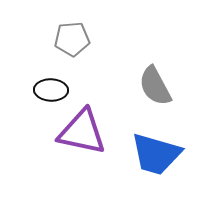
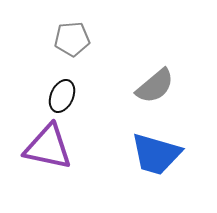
gray semicircle: rotated 102 degrees counterclockwise
black ellipse: moved 11 px right, 6 px down; rotated 68 degrees counterclockwise
purple triangle: moved 34 px left, 15 px down
